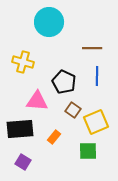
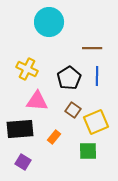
yellow cross: moved 4 px right, 7 px down; rotated 10 degrees clockwise
black pentagon: moved 5 px right, 4 px up; rotated 15 degrees clockwise
